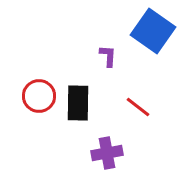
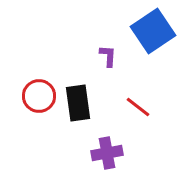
blue square: rotated 21 degrees clockwise
black rectangle: rotated 9 degrees counterclockwise
